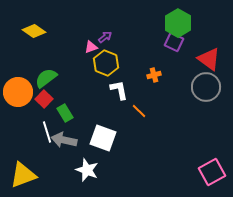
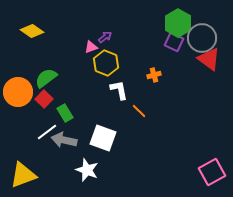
yellow diamond: moved 2 px left
gray circle: moved 4 px left, 49 px up
white line: rotated 70 degrees clockwise
